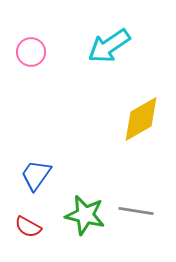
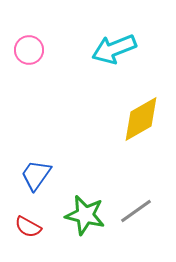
cyan arrow: moved 5 px right, 3 px down; rotated 12 degrees clockwise
pink circle: moved 2 px left, 2 px up
gray line: rotated 44 degrees counterclockwise
